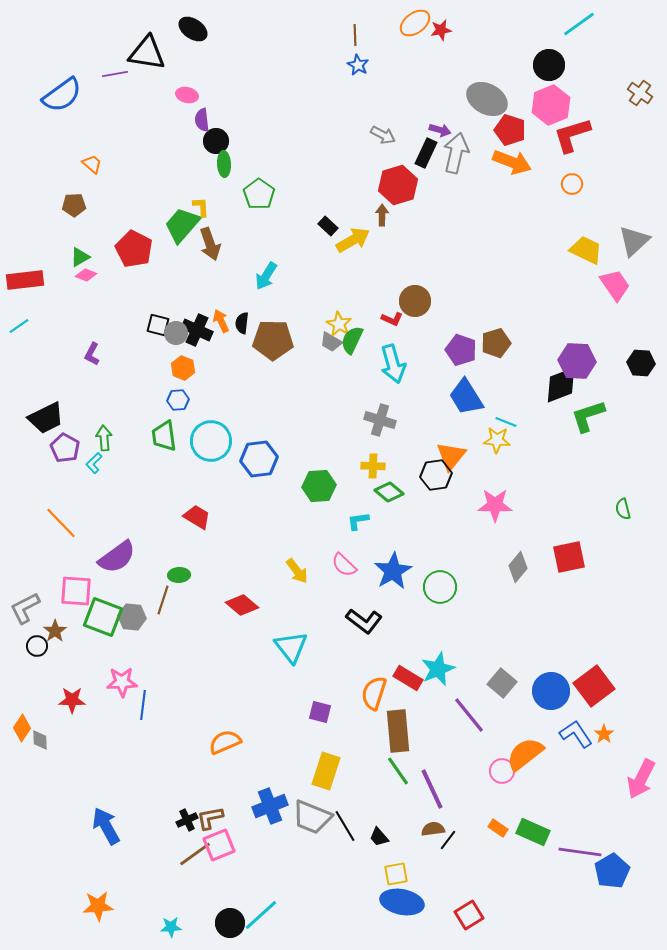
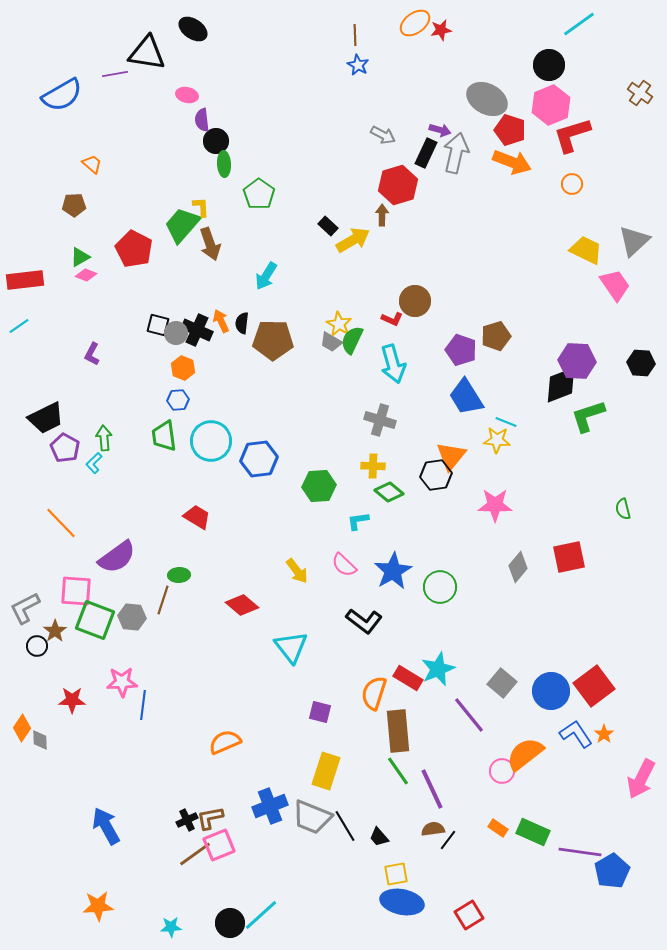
blue semicircle at (62, 95): rotated 6 degrees clockwise
brown pentagon at (496, 343): moved 7 px up
green square at (103, 617): moved 8 px left, 3 px down
